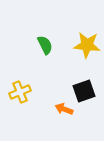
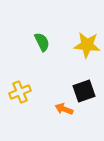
green semicircle: moved 3 px left, 3 px up
